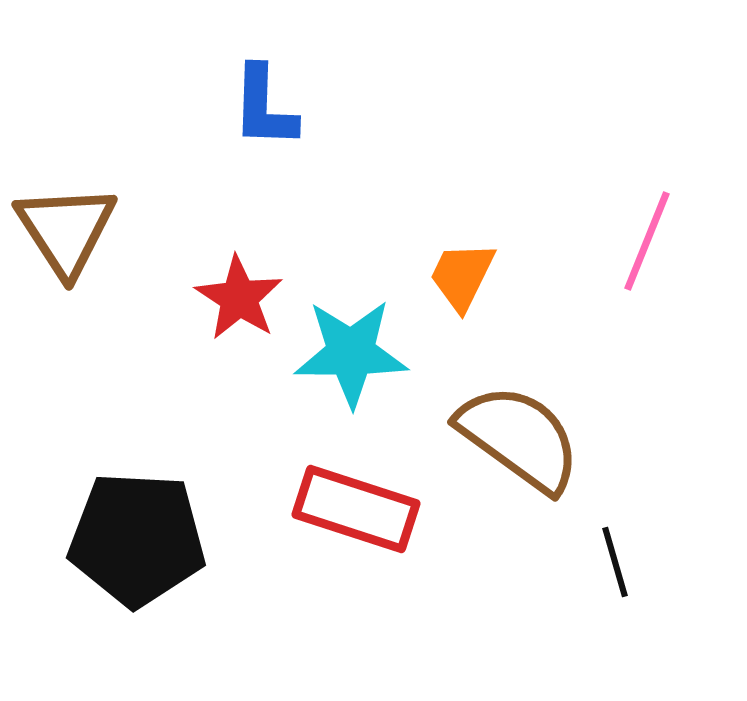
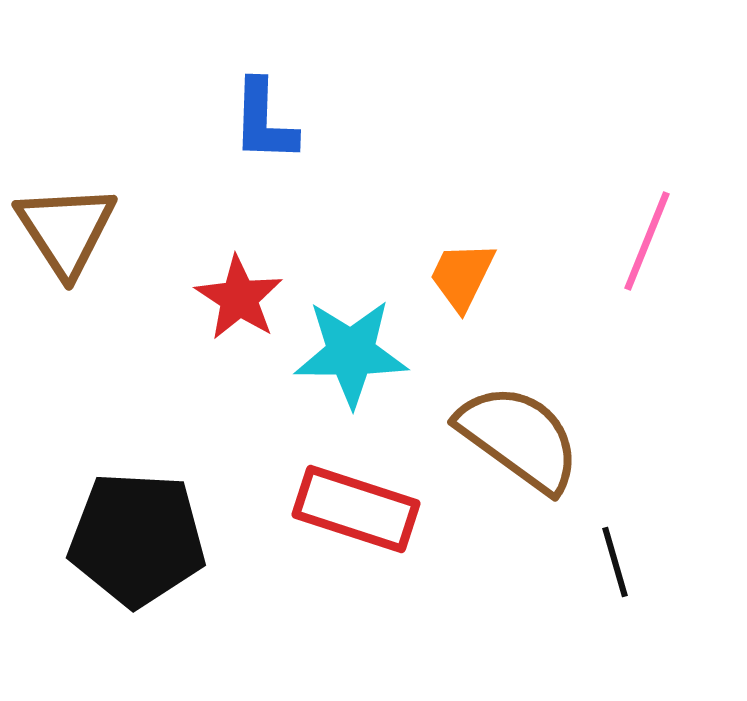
blue L-shape: moved 14 px down
